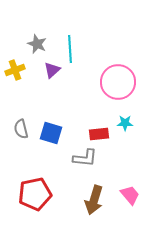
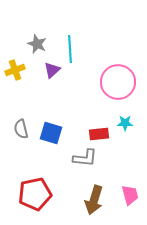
pink trapezoid: rotated 25 degrees clockwise
